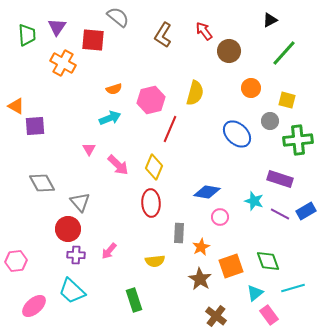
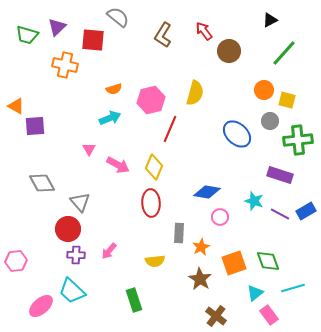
purple triangle at (57, 27): rotated 12 degrees clockwise
green trapezoid at (27, 35): rotated 110 degrees clockwise
orange cross at (63, 63): moved 2 px right, 2 px down; rotated 15 degrees counterclockwise
orange circle at (251, 88): moved 13 px right, 2 px down
pink arrow at (118, 165): rotated 15 degrees counterclockwise
purple rectangle at (280, 179): moved 4 px up
orange square at (231, 266): moved 3 px right, 3 px up
pink ellipse at (34, 306): moved 7 px right
